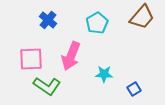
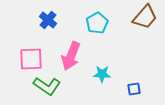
brown trapezoid: moved 3 px right
cyan star: moved 2 px left
blue square: rotated 24 degrees clockwise
